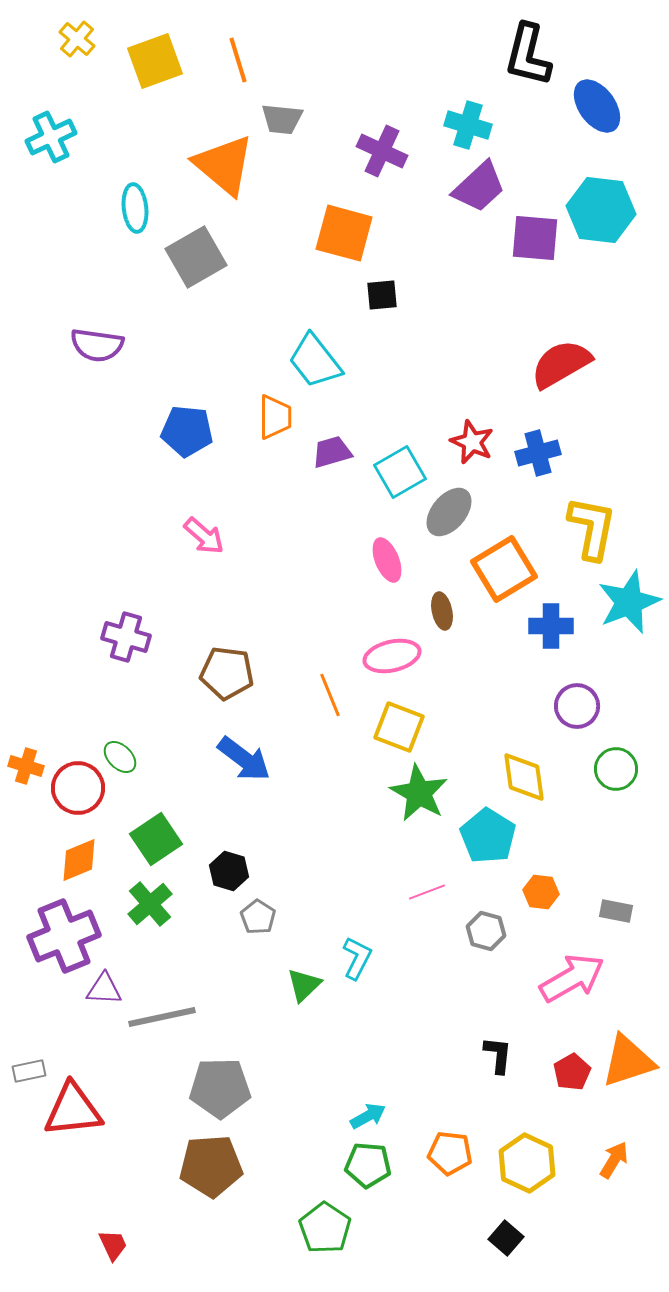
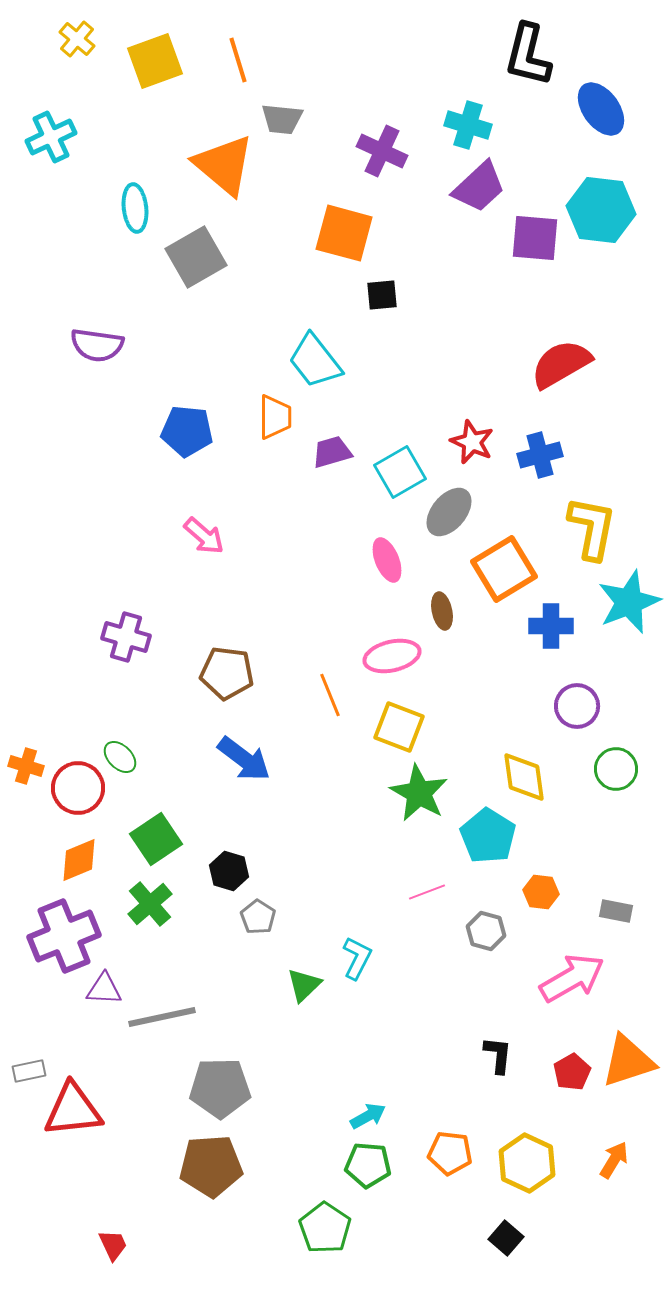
blue ellipse at (597, 106): moved 4 px right, 3 px down
blue cross at (538, 453): moved 2 px right, 2 px down
